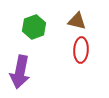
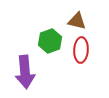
green hexagon: moved 16 px right, 14 px down
purple arrow: moved 5 px right; rotated 16 degrees counterclockwise
